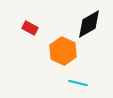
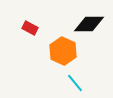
black diamond: rotated 28 degrees clockwise
cyan line: moved 3 px left; rotated 36 degrees clockwise
